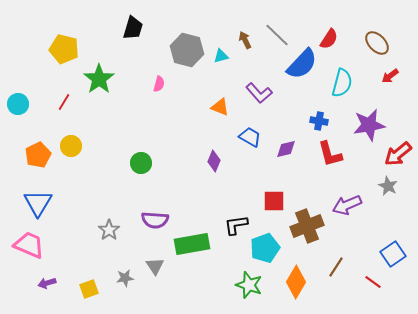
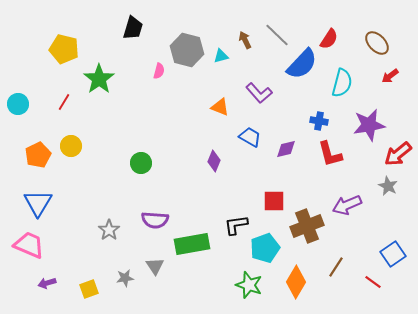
pink semicircle at (159, 84): moved 13 px up
